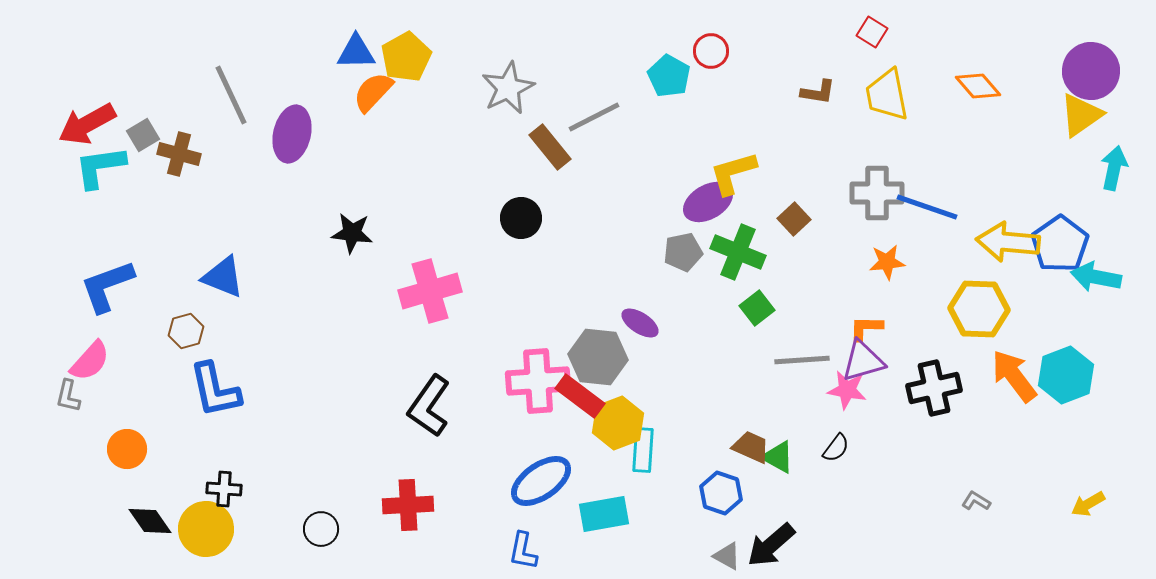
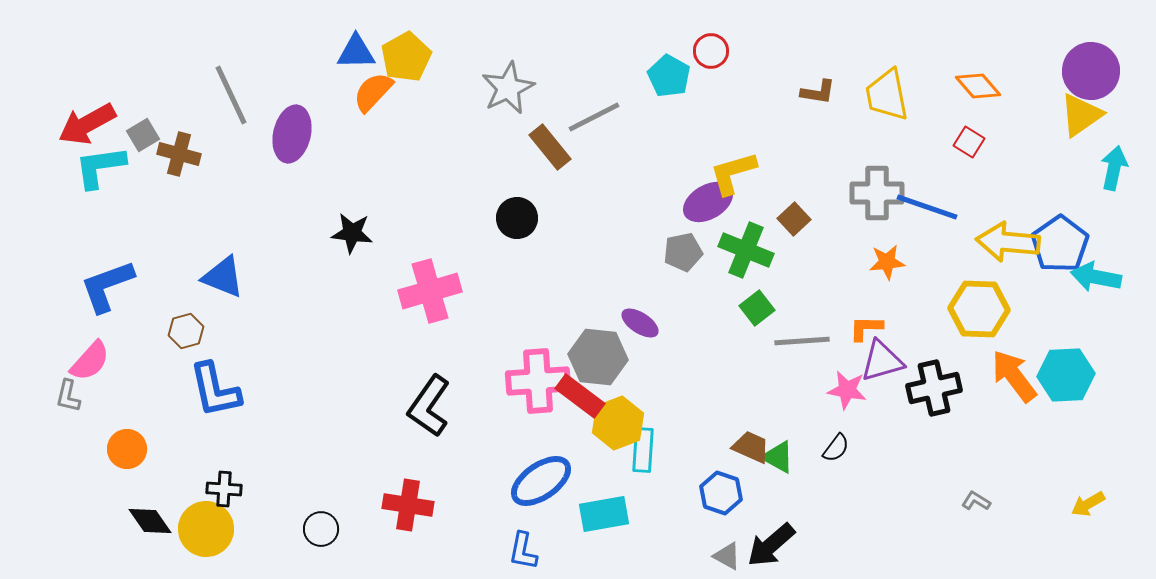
red square at (872, 32): moved 97 px right, 110 px down
black circle at (521, 218): moved 4 px left
green cross at (738, 252): moved 8 px right, 2 px up
gray line at (802, 360): moved 19 px up
purple triangle at (863, 361): moved 19 px right
cyan hexagon at (1066, 375): rotated 18 degrees clockwise
red cross at (408, 505): rotated 12 degrees clockwise
